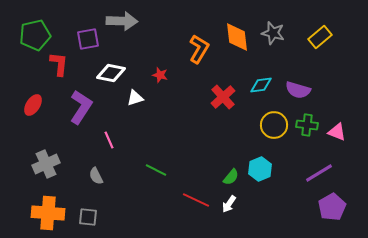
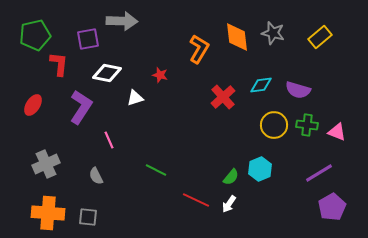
white diamond: moved 4 px left
